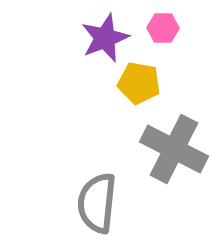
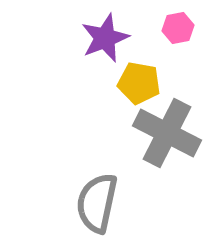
pink hexagon: moved 15 px right; rotated 12 degrees counterclockwise
gray cross: moved 7 px left, 16 px up
gray semicircle: rotated 6 degrees clockwise
